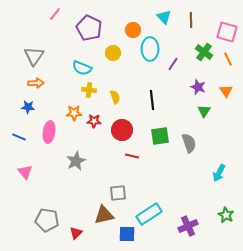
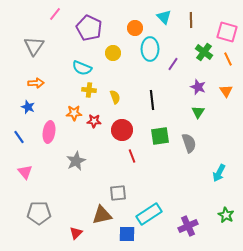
orange circle: moved 2 px right, 2 px up
gray triangle: moved 10 px up
blue star: rotated 16 degrees clockwise
green triangle: moved 6 px left, 1 px down
blue line: rotated 32 degrees clockwise
red line: rotated 56 degrees clockwise
brown triangle: moved 2 px left
gray pentagon: moved 8 px left, 7 px up; rotated 10 degrees counterclockwise
